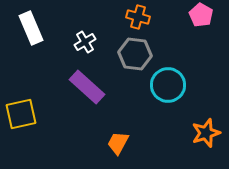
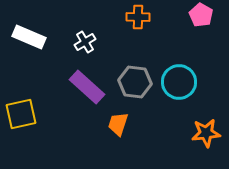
orange cross: rotated 15 degrees counterclockwise
white rectangle: moved 2 px left, 9 px down; rotated 44 degrees counterclockwise
gray hexagon: moved 28 px down
cyan circle: moved 11 px right, 3 px up
orange star: rotated 12 degrees clockwise
orange trapezoid: moved 19 px up; rotated 10 degrees counterclockwise
